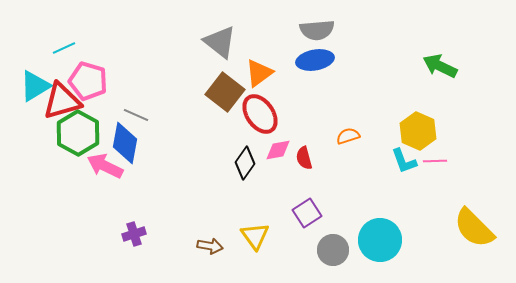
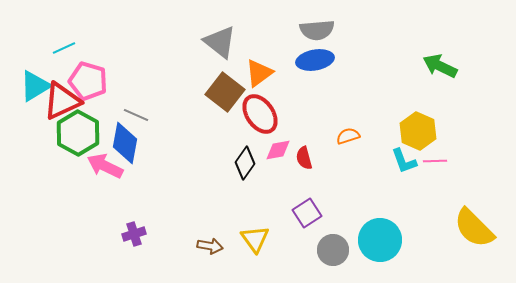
red triangle: rotated 9 degrees counterclockwise
yellow triangle: moved 3 px down
